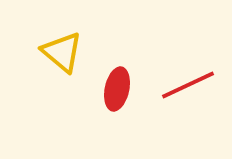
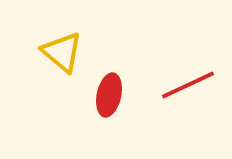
red ellipse: moved 8 px left, 6 px down
